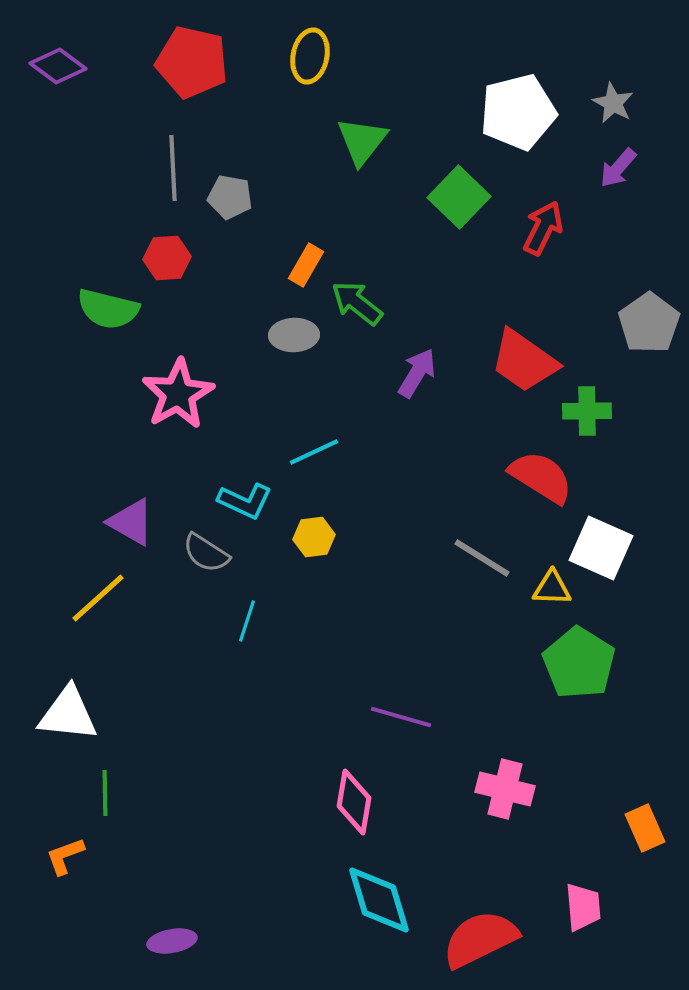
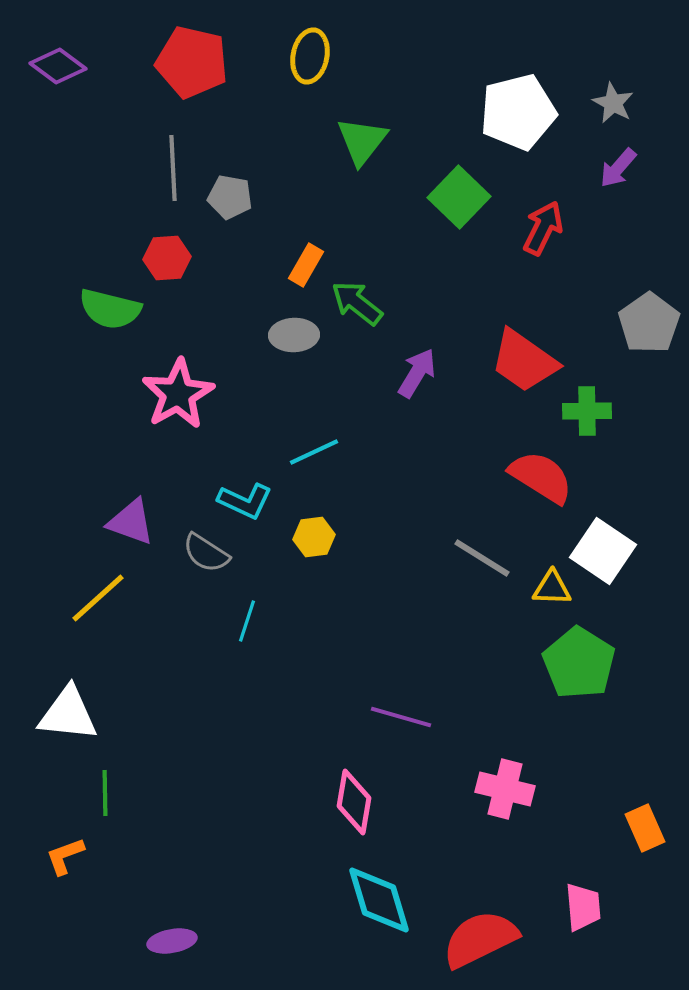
green semicircle at (108, 309): moved 2 px right
purple triangle at (131, 522): rotated 10 degrees counterclockwise
white square at (601, 548): moved 2 px right, 3 px down; rotated 10 degrees clockwise
